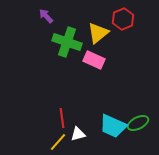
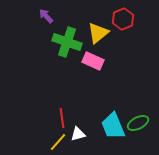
pink rectangle: moved 1 px left, 1 px down
cyan trapezoid: rotated 44 degrees clockwise
